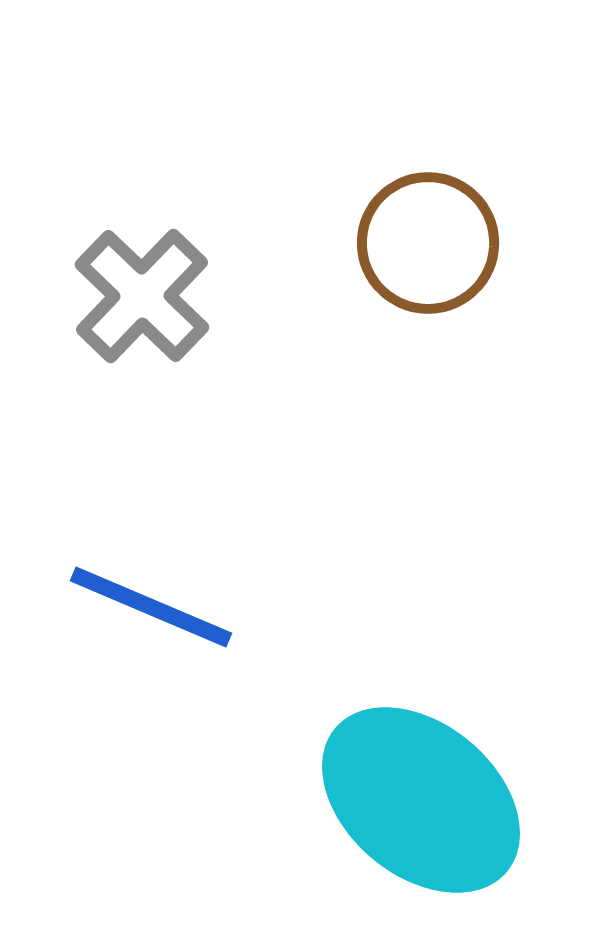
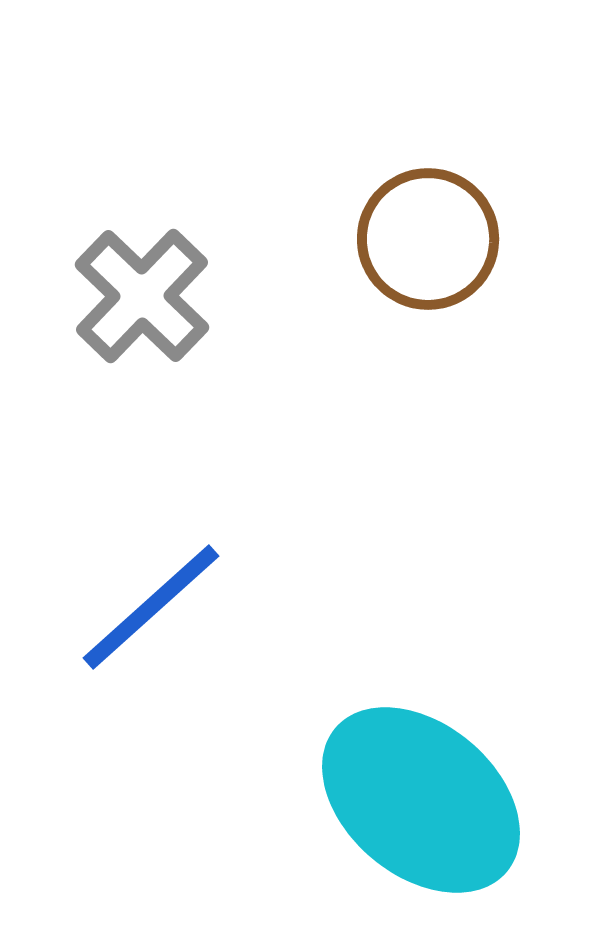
brown circle: moved 4 px up
blue line: rotated 65 degrees counterclockwise
